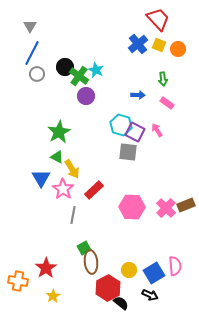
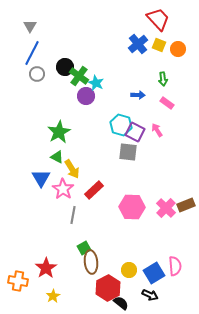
cyan star: moved 13 px down
